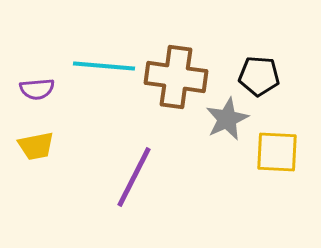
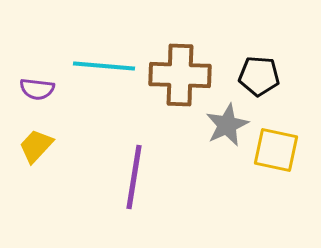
brown cross: moved 4 px right, 2 px up; rotated 6 degrees counterclockwise
purple semicircle: rotated 12 degrees clockwise
gray star: moved 6 px down
yellow trapezoid: rotated 144 degrees clockwise
yellow square: moved 1 px left, 2 px up; rotated 9 degrees clockwise
purple line: rotated 18 degrees counterclockwise
